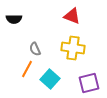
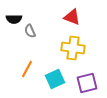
red triangle: moved 1 px down
gray semicircle: moved 5 px left, 18 px up
cyan square: moved 5 px right; rotated 24 degrees clockwise
purple square: moved 2 px left
